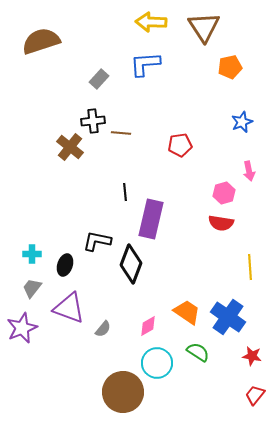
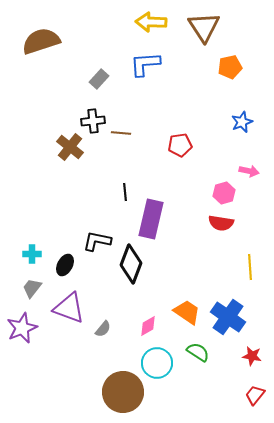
pink arrow: rotated 66 degrees counterclockwise
black ellipse: rotated 10 degrees clockwise
